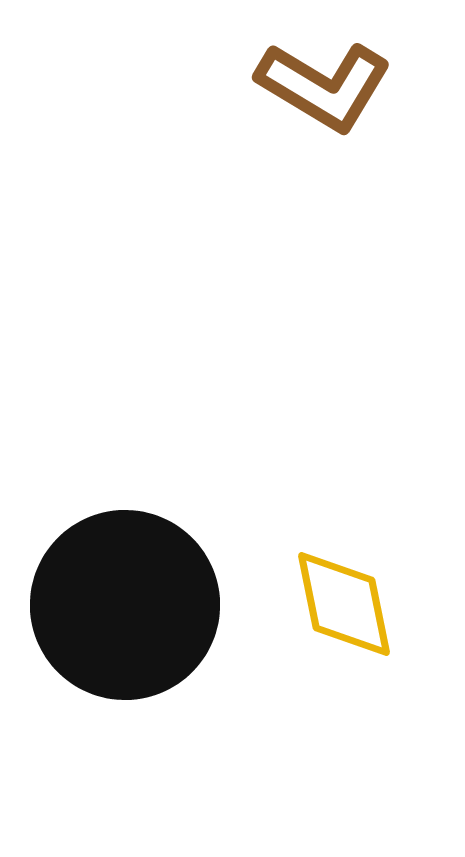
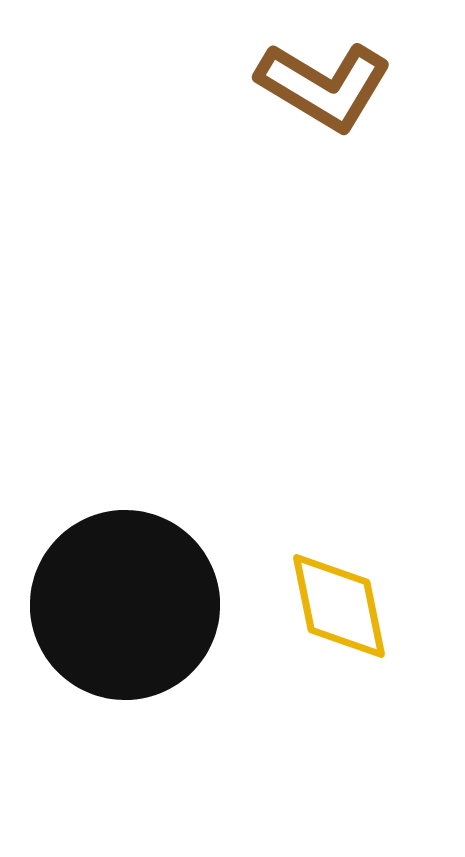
yellow diamond: moved 5 px left, 2 px down
